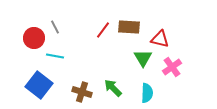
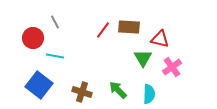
gray line: moved 5 px up
red circle: moved 1 px left
green arrow: moved 5 px right, 2 px down
cyan semicircle: moved 2 px right, 1 px down
